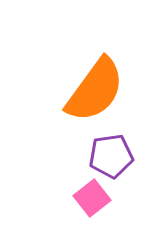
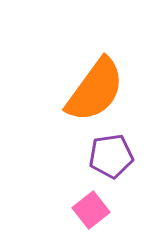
pink square: moved 1 px left, 12 px down
